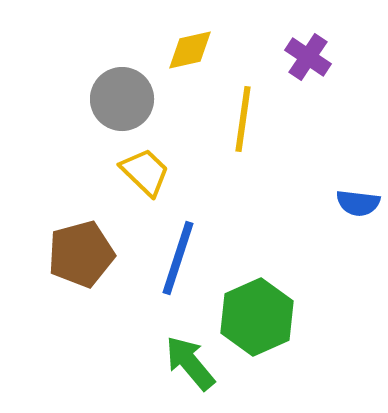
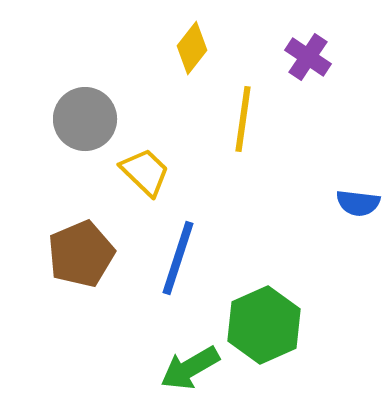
yellow diamond: moved 2 px right, 2 px up; rotated 39 degrees counterclockwise
gray circle: moved 37 px left, 20 px down
brown pentagon: rotated 8 degrees counterclockwise
green hexagon: moved 7 px right, 8 px down
green arrow: moved 5 px down; rotated 80 degrees counterclockwise
